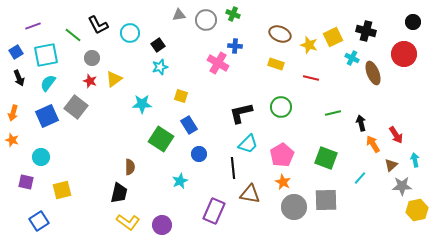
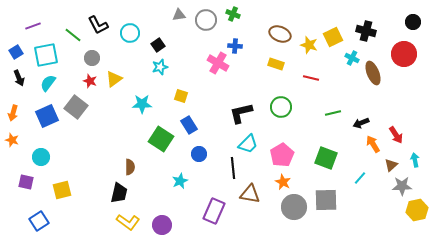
black arrow at (361, 123): rotated 98 degrees counterclockwise
